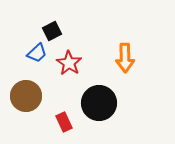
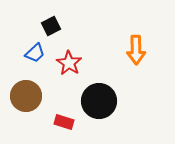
black square: moved 1 px left, 5 px up
blue trapezoid: moved 2 px left
orange arrow: moved 11 px right, 8 px up
black circle: moved 2 px up
red rectangle: rotated 48 degrees counterclockwise
